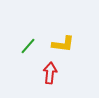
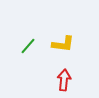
red arrow: moved 14 px right, 7 px down
